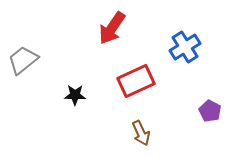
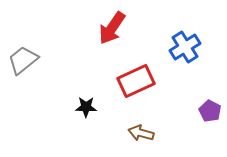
black star: moved 11 px right, 12 px down
brown arrow: rotated 130 degrees clockwise
